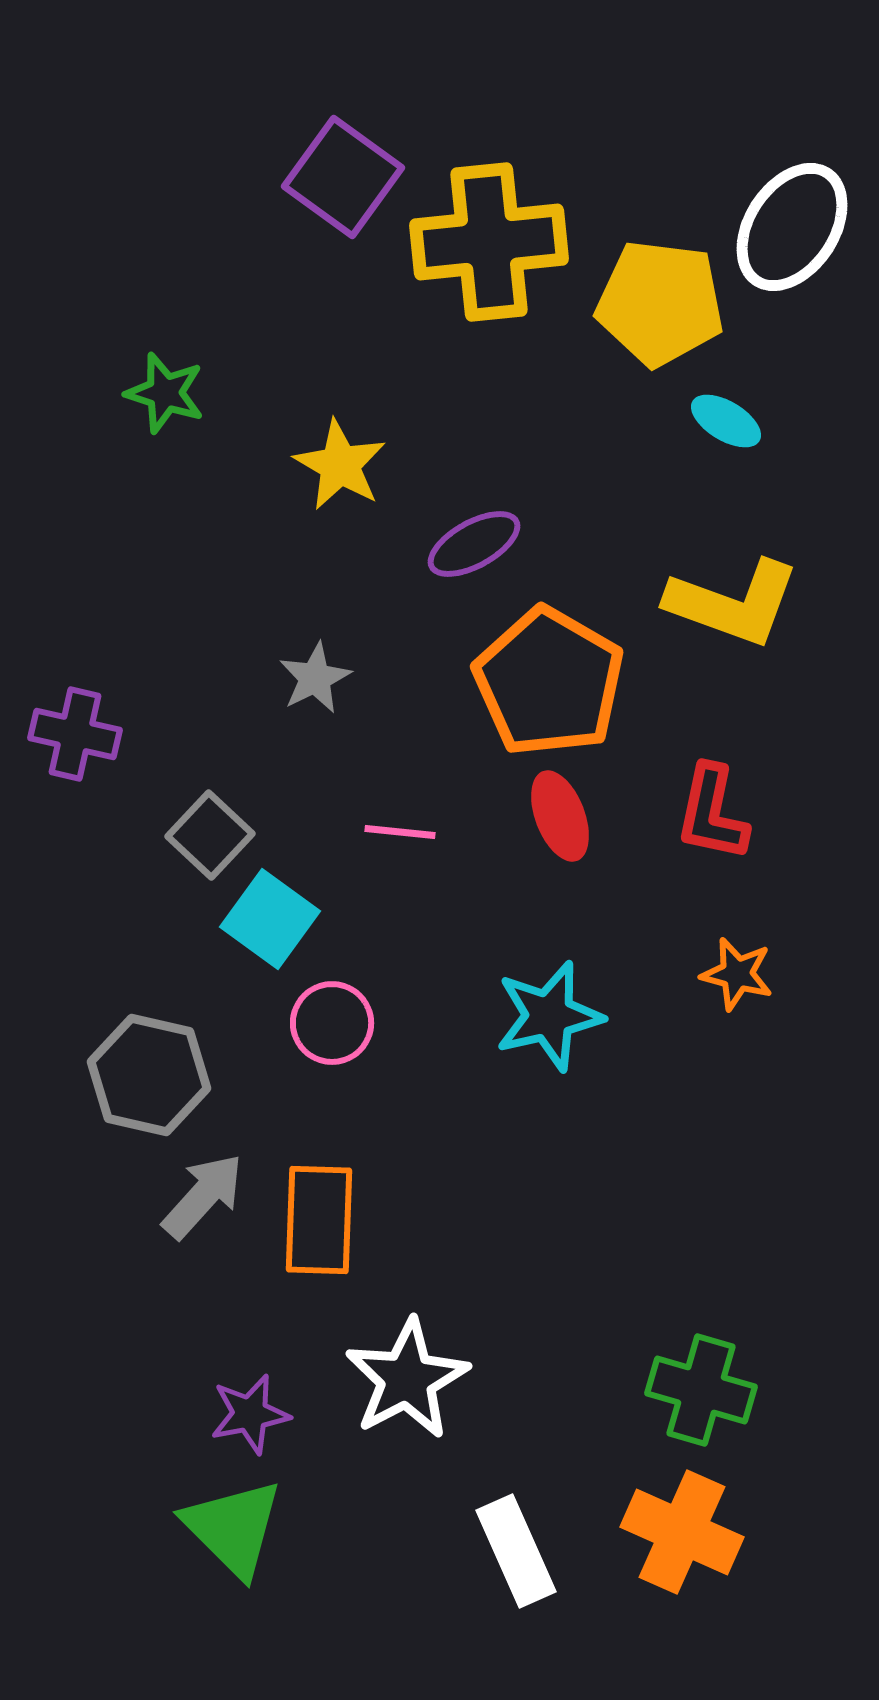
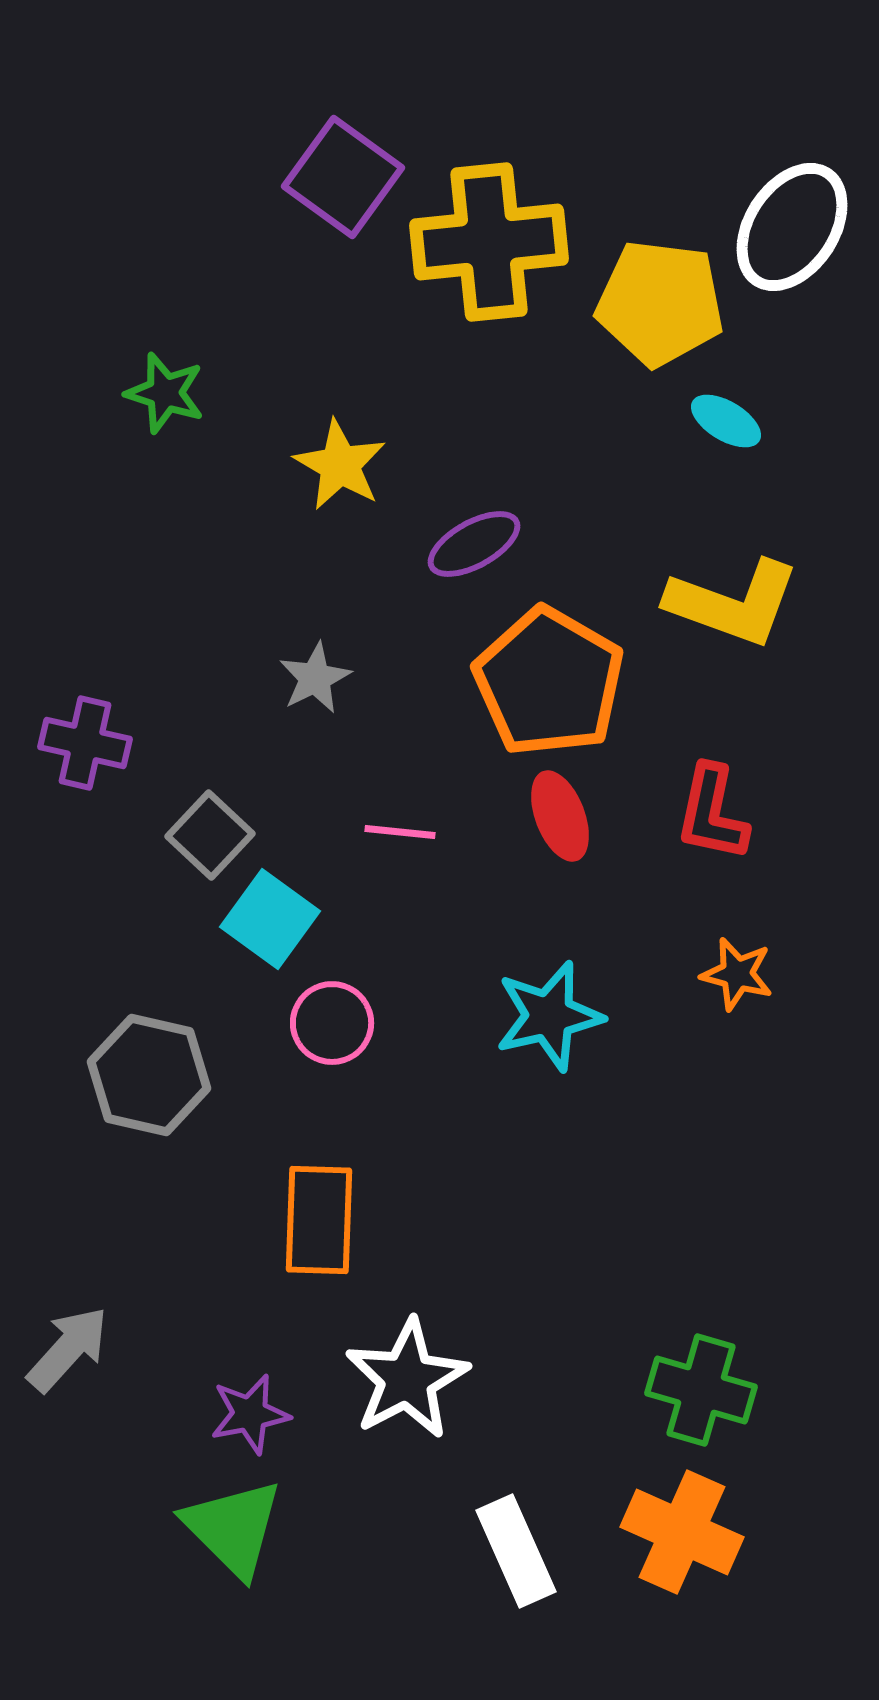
purple cross: moved 10 px right, 9 px down
gray arrow: moved 135 px left, 153 px down
